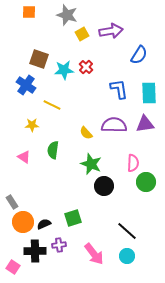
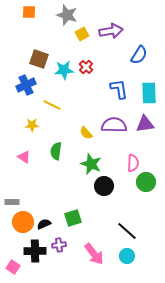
blue cross: rotated 30 degrees clockwise
green semicircle: moved 3 px right, 1 px down
gray rectangle: rotated 56 degrees counterclockwise
